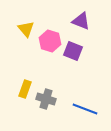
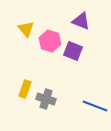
blue line: moved 10 px right, 3 px up
